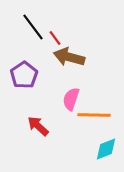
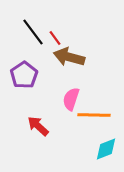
black line: moved 5 px down
